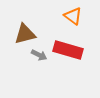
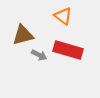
orange triangle: moved 10 px left
brown triangle: moved 2 px left, 1 px down
